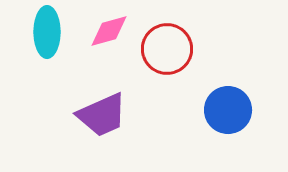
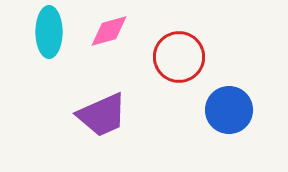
cyan ellipse: moved 2 px right
red circle: moved 12 px right, 8 px down
blue circle: moved 1 px right
